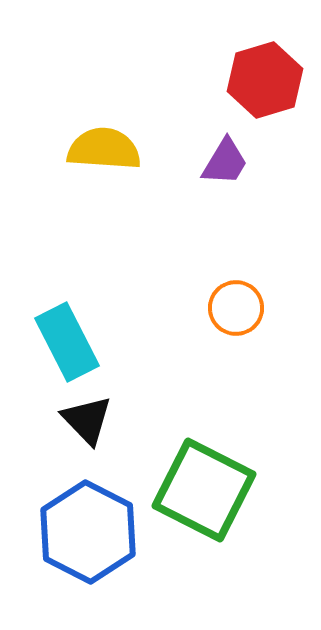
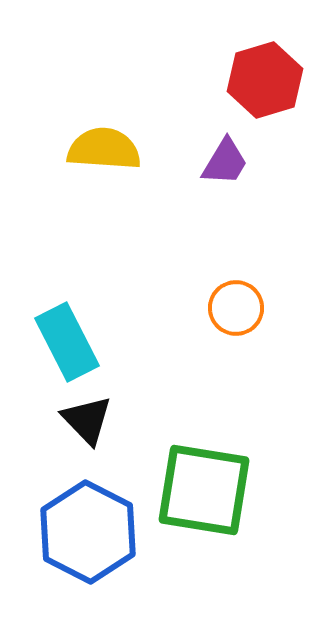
green square: rotated 18 degrees counterclockwise
